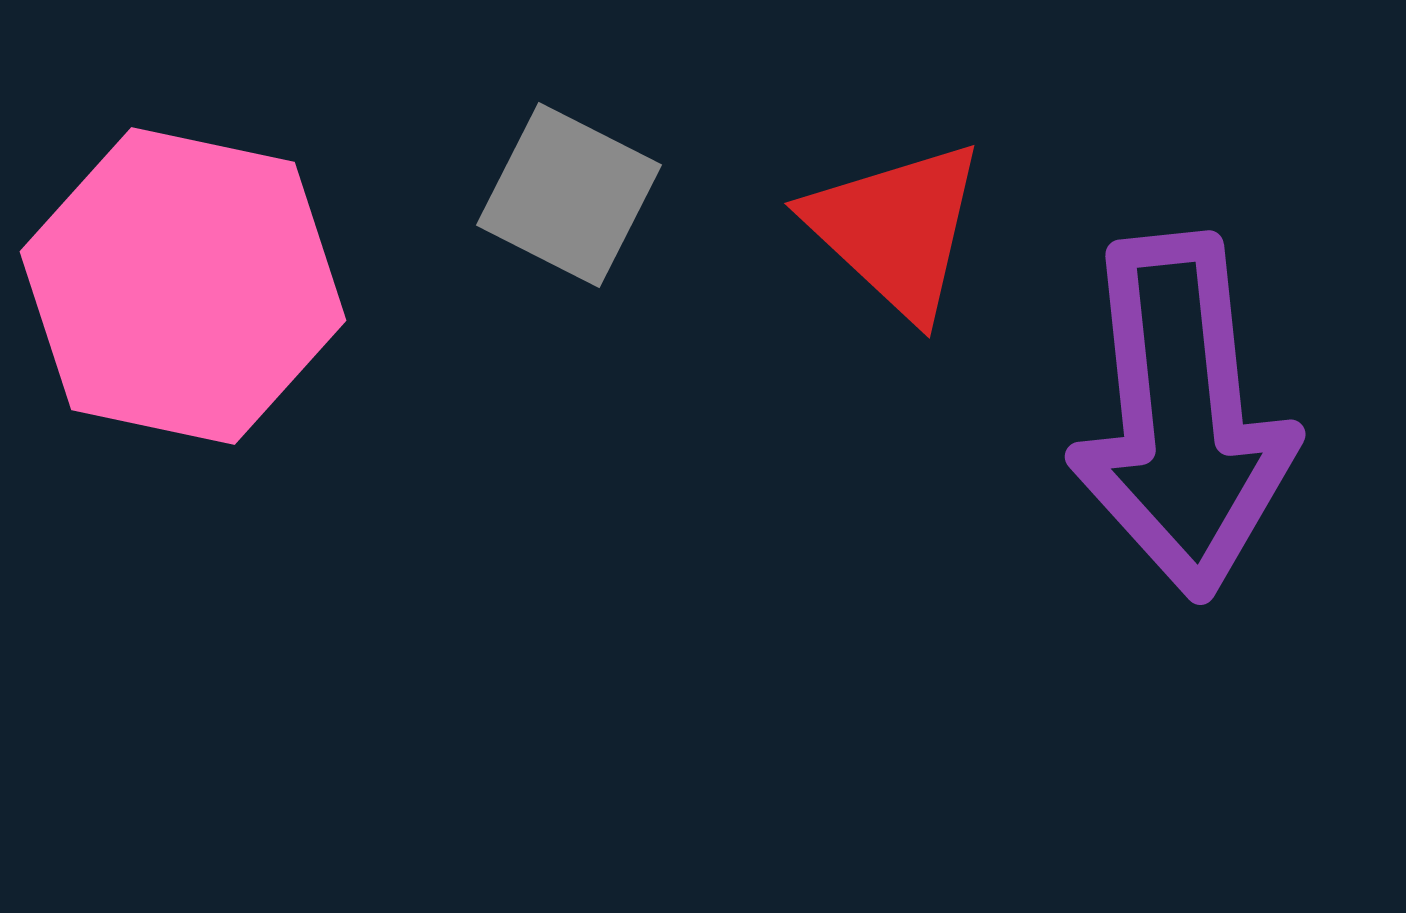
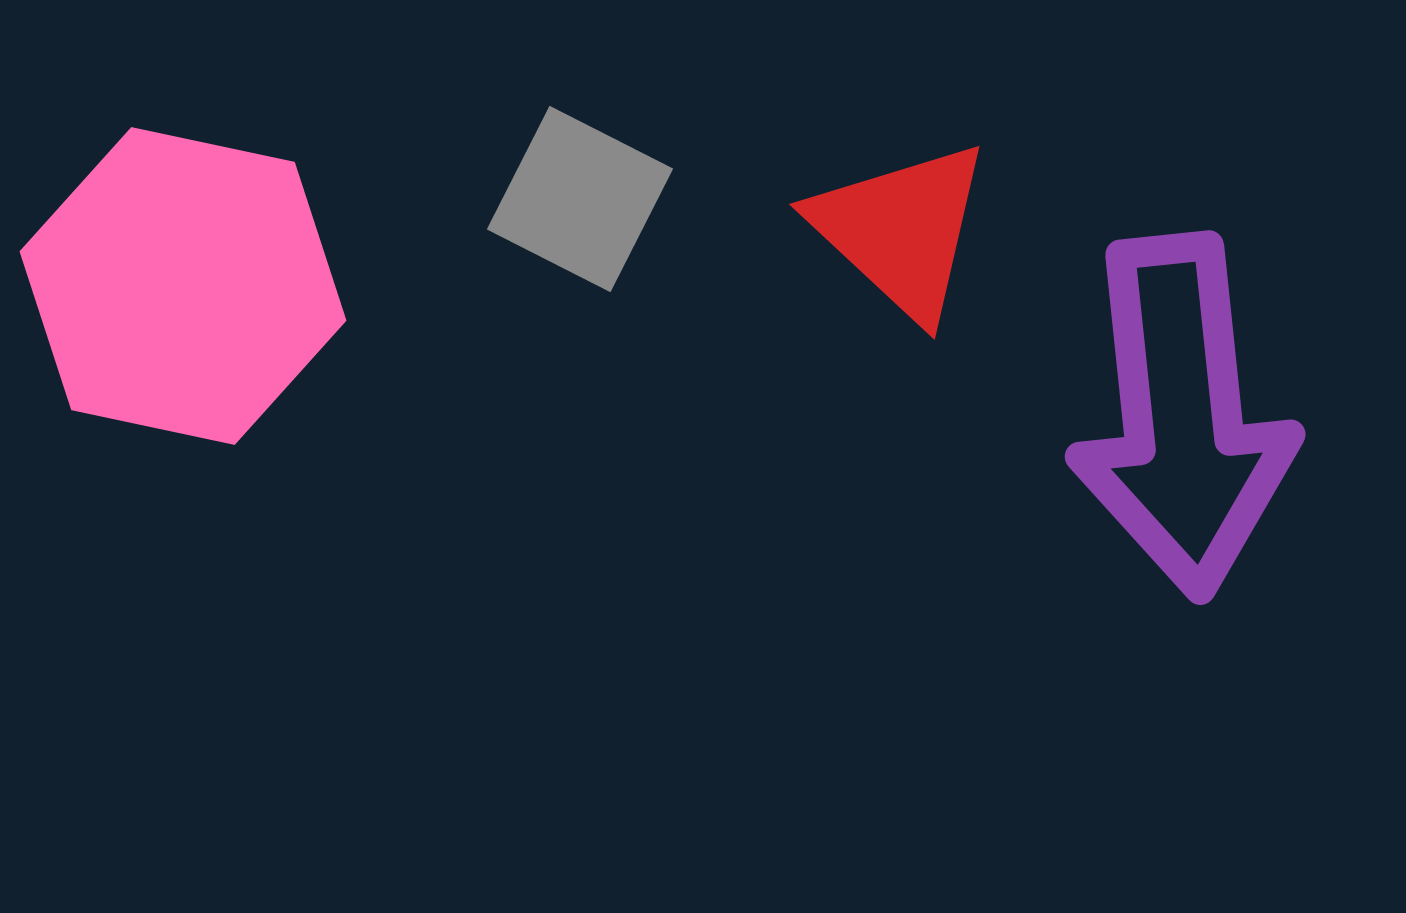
gray square: moved 11 px right, 4 px down
red triangle: moved 5 px right, 1 px down
